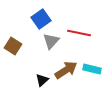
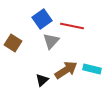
blue square: moved 1 px right
red line: moved 7 px left, 7 px up
brown square: moved 3 px up
